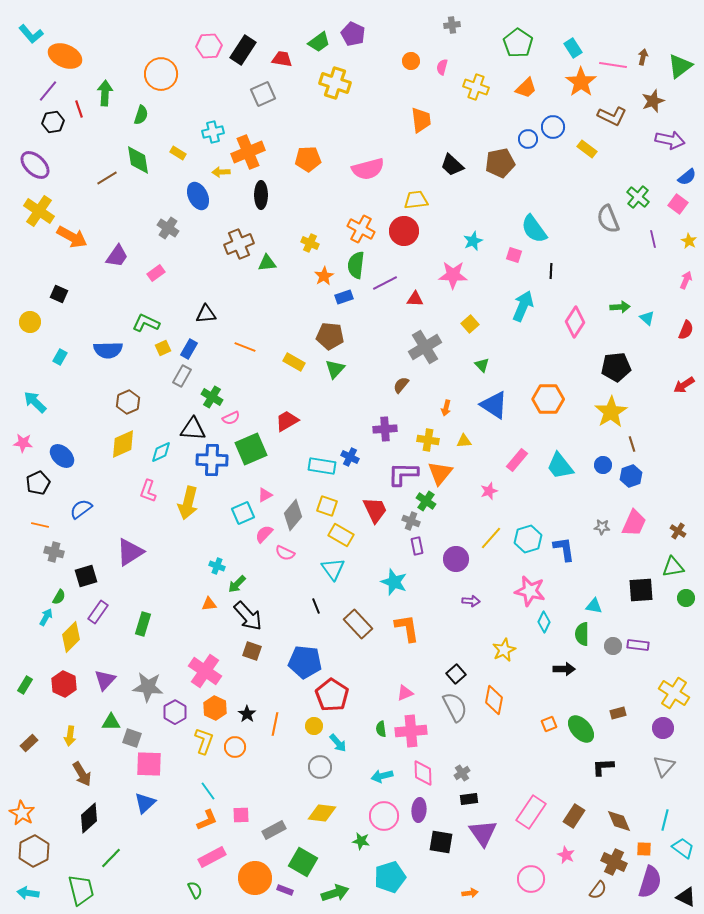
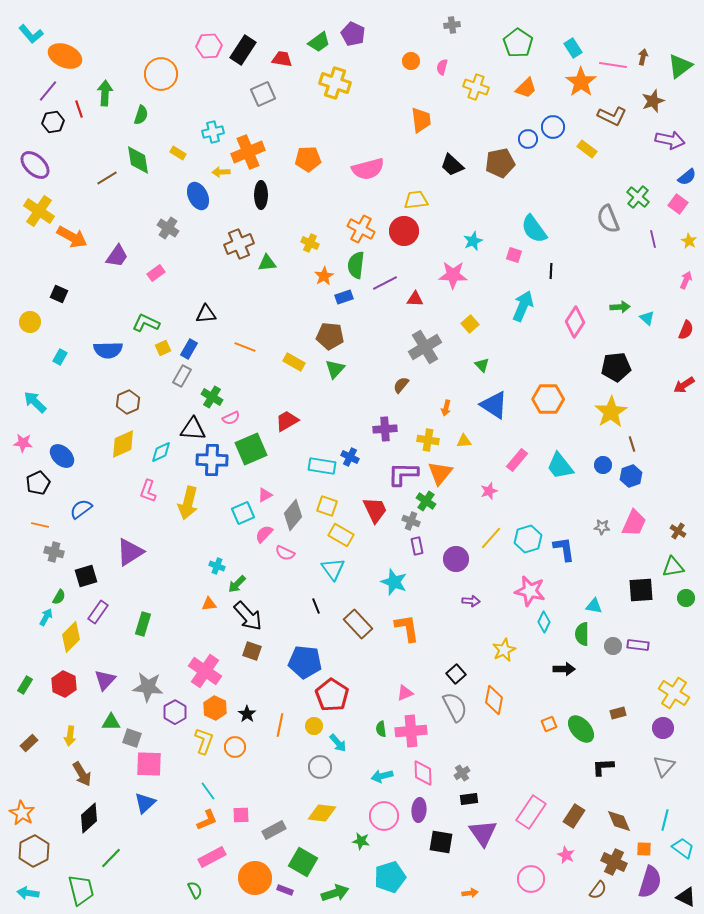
orange line at (275, 724): moved 5 px right, 1 px down
